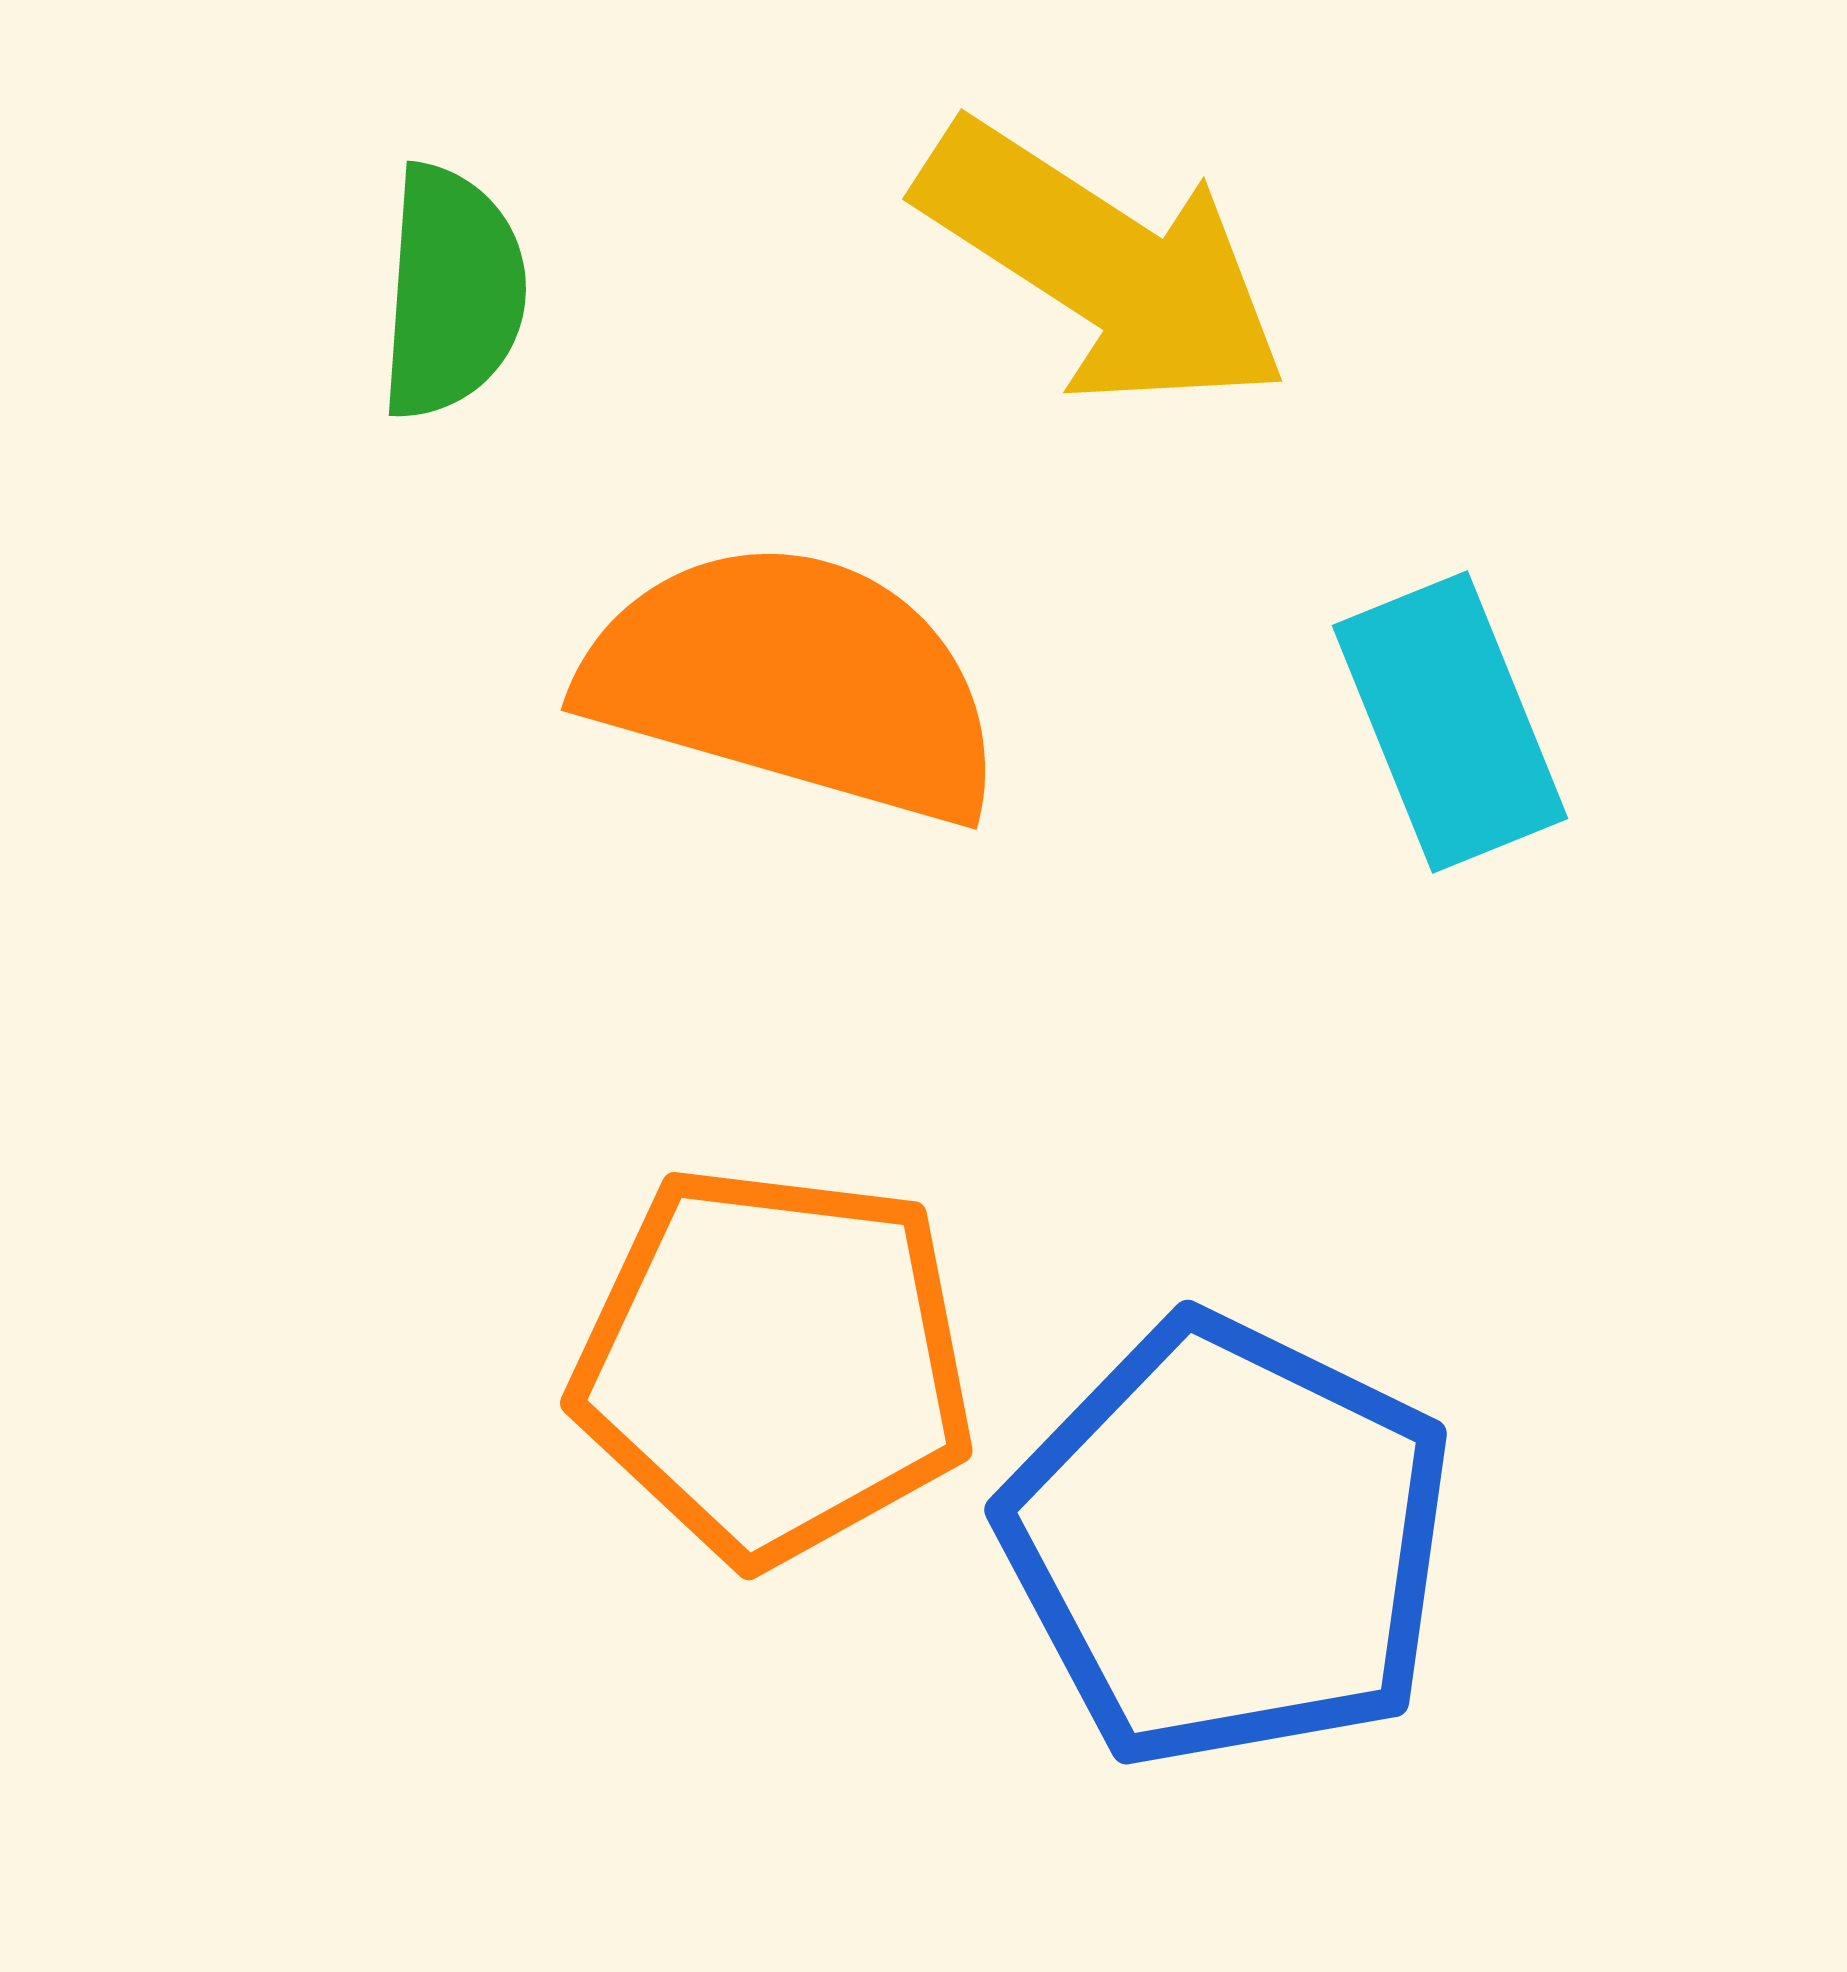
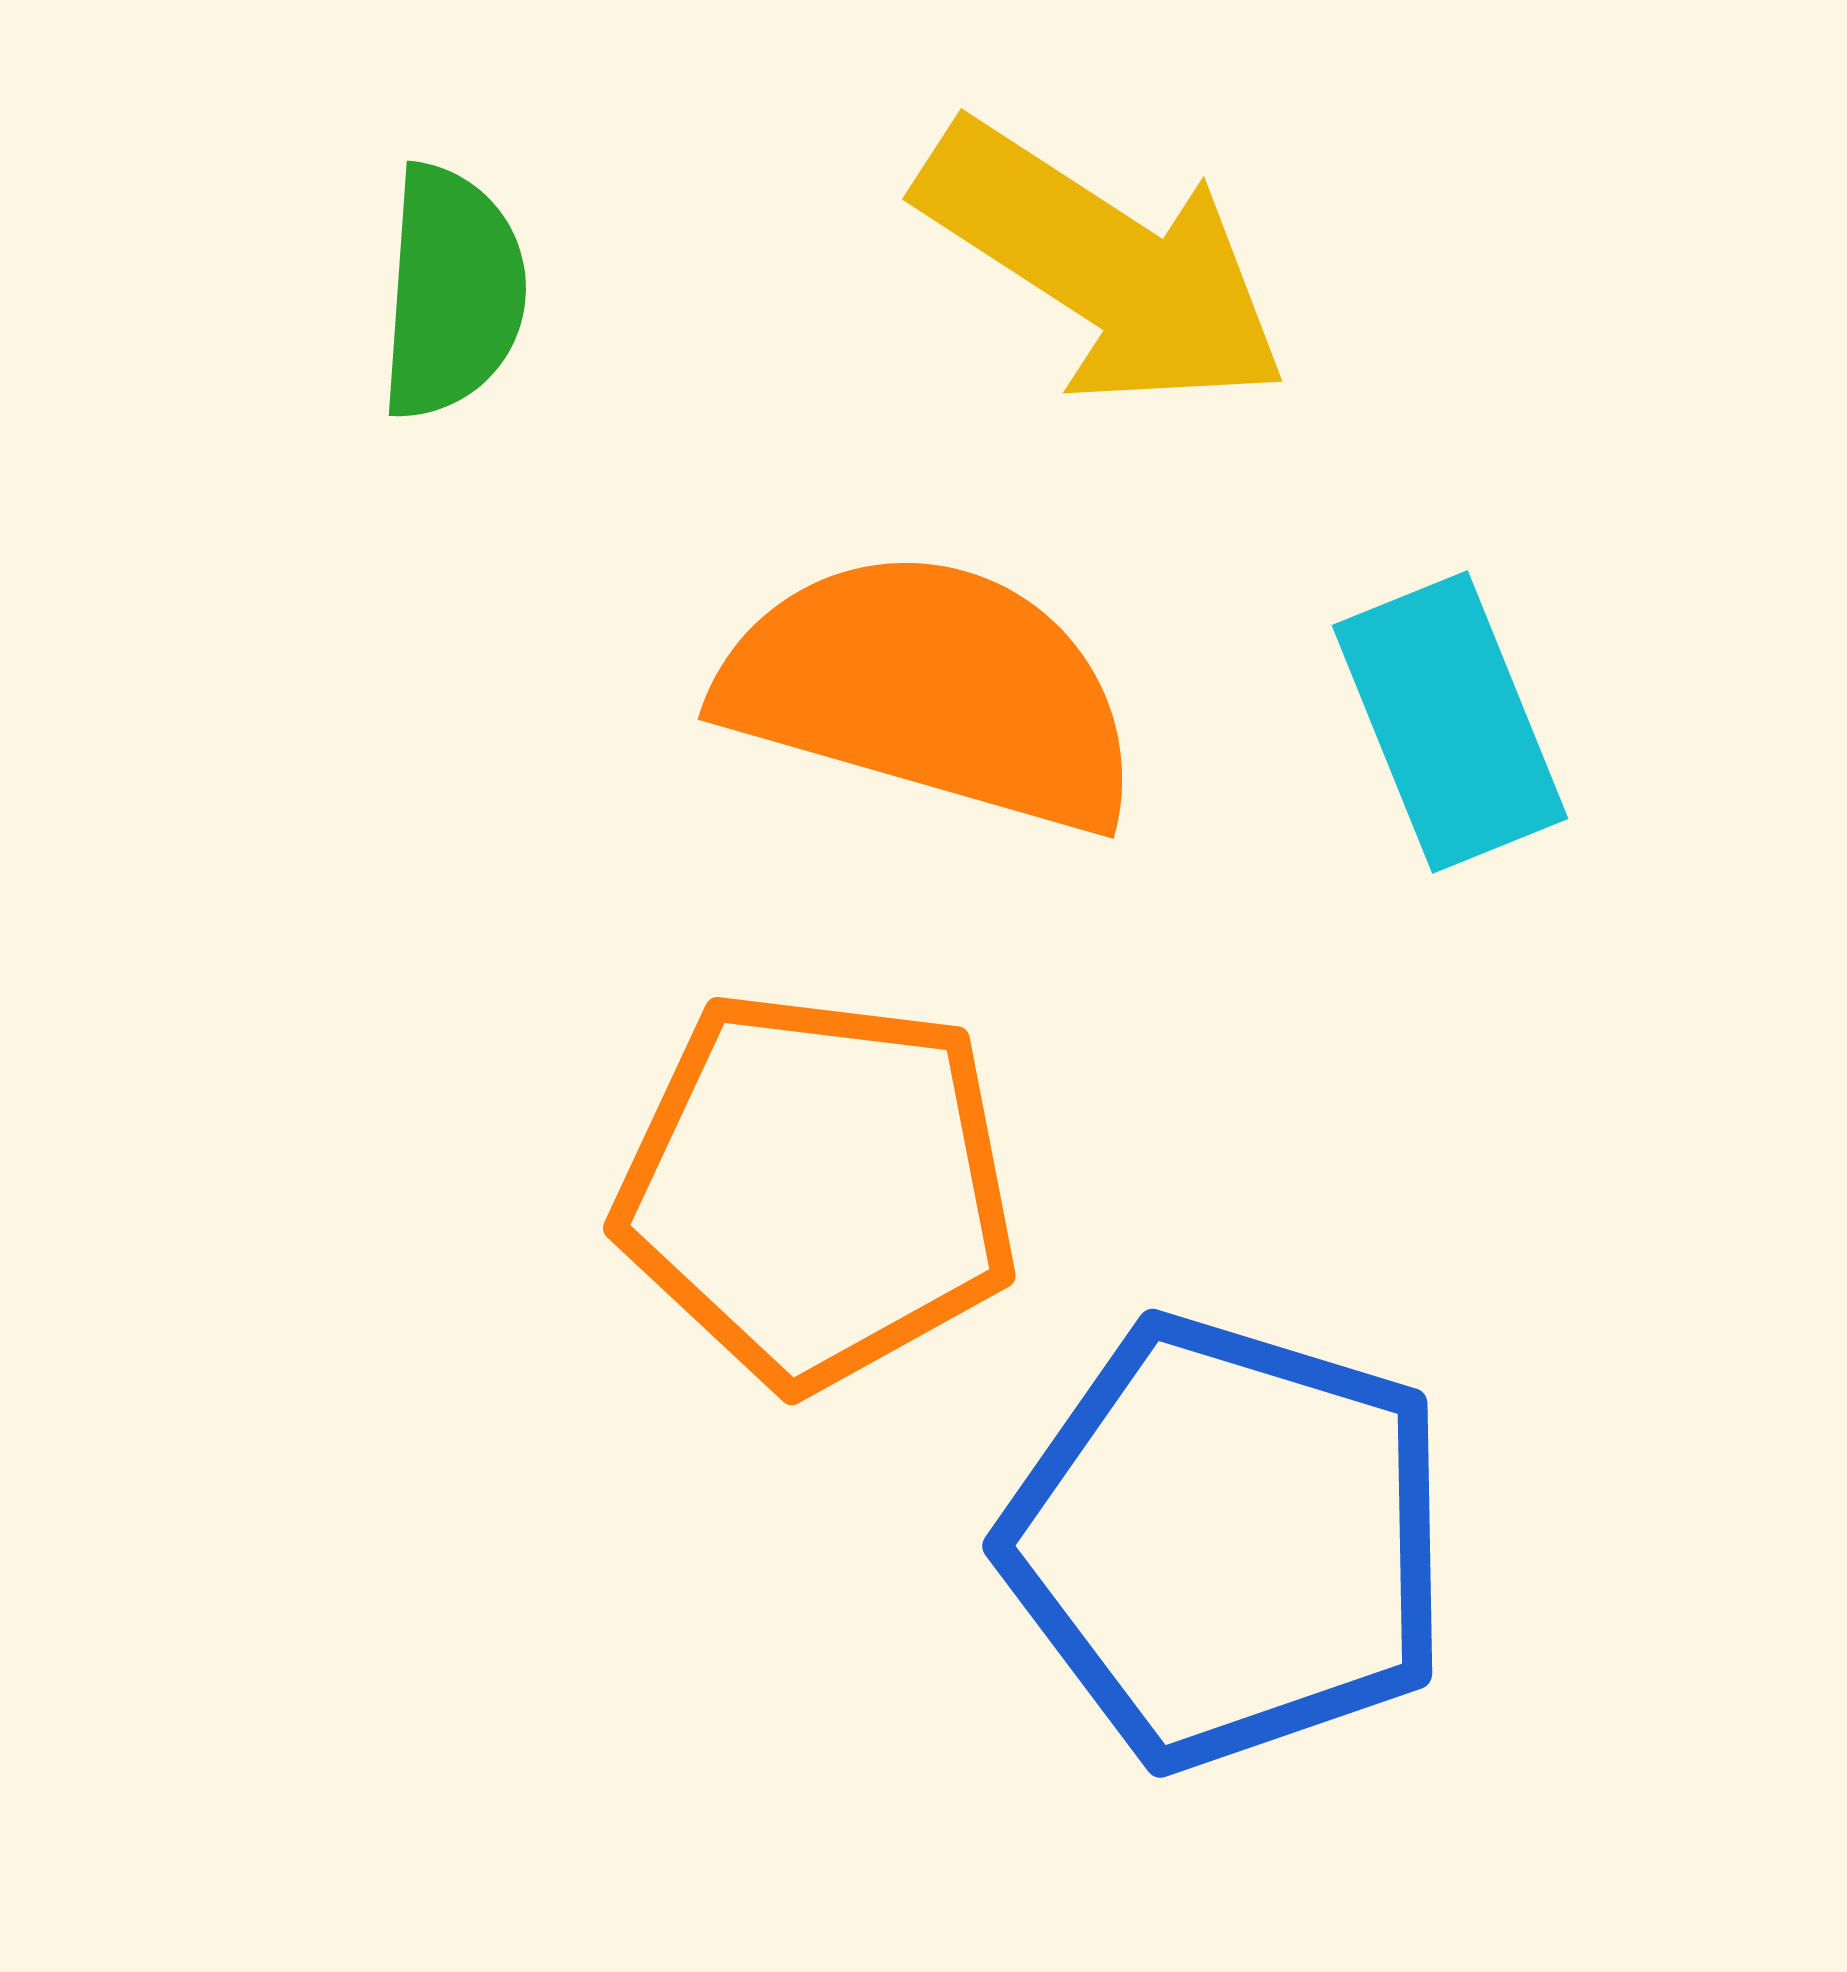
orange semicircle: moved 137 px right, 9 px down
orange pentagon: moved 43 px right, 175 px up
blue pentagon: rotated 9 degrees counterclockwise
